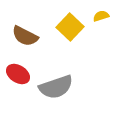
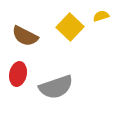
red ellipse: rotated 70 degrees clockwise
